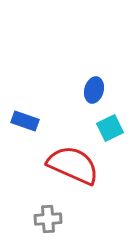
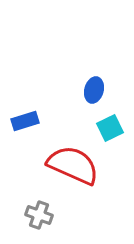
blue rectangle: rotated 36 degrees counterclockwise
gray cross: moved 9 px left, 4 px up; rotated 24 degrees clockwise
